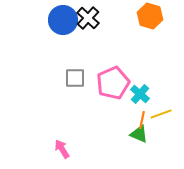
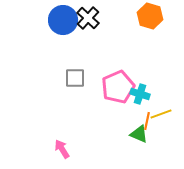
pink pentagon: moved 5 px right, 4 px down
cyan cross: rotated 24 degrees counterclockwise
orange line: moved 5 px right, 1 px down
